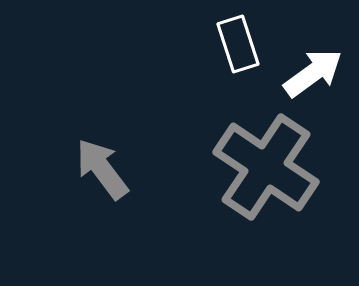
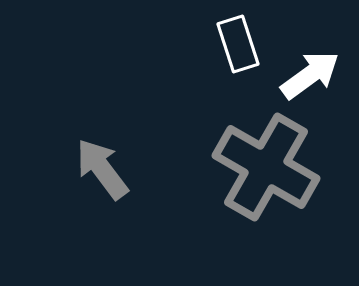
white arrow: moved 3 px left, 2 px down
gray cross: rotated 4 degrees counterclockwise
